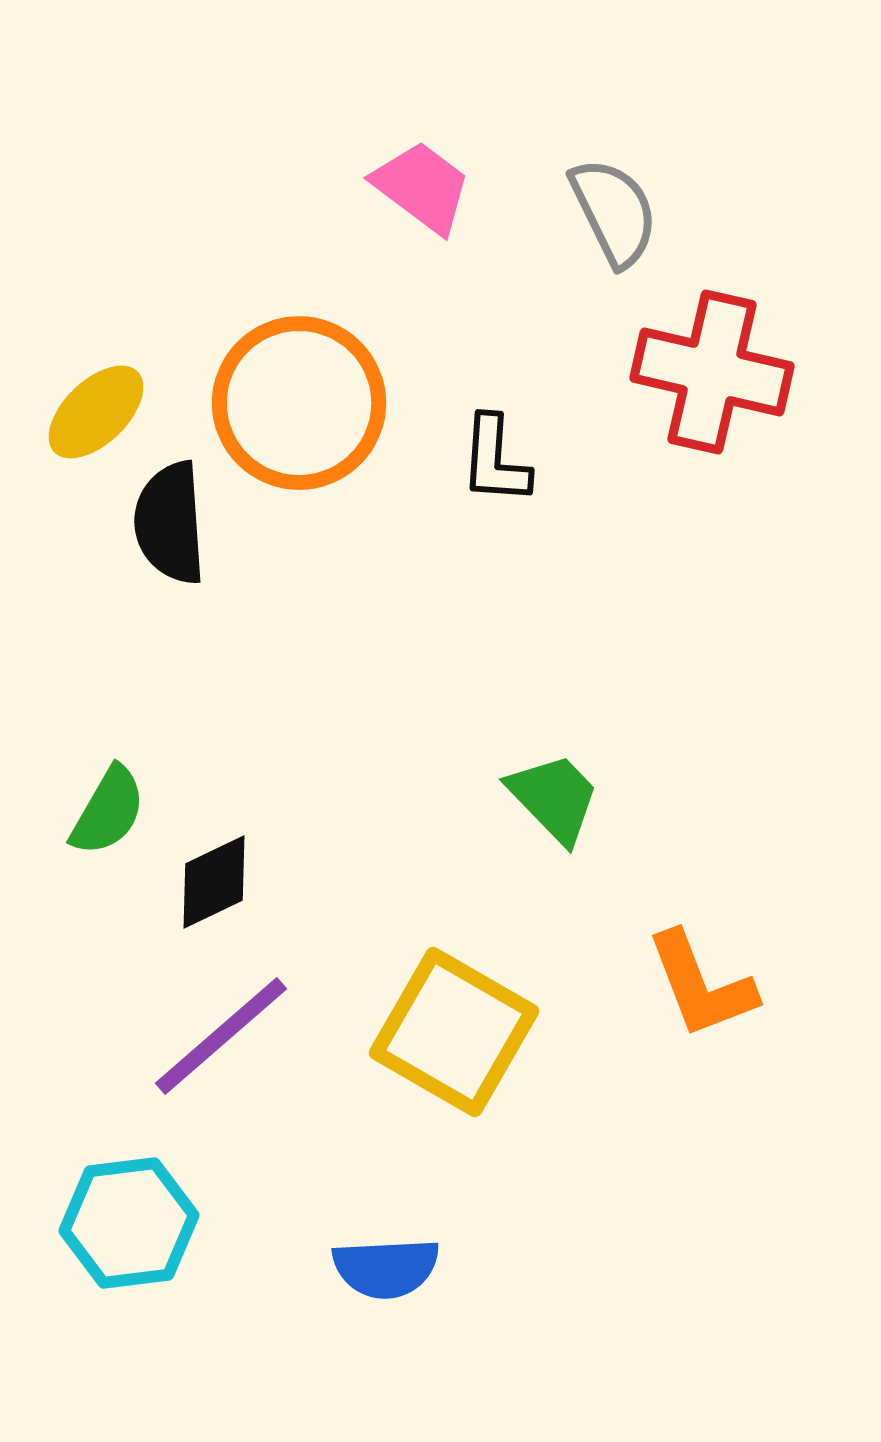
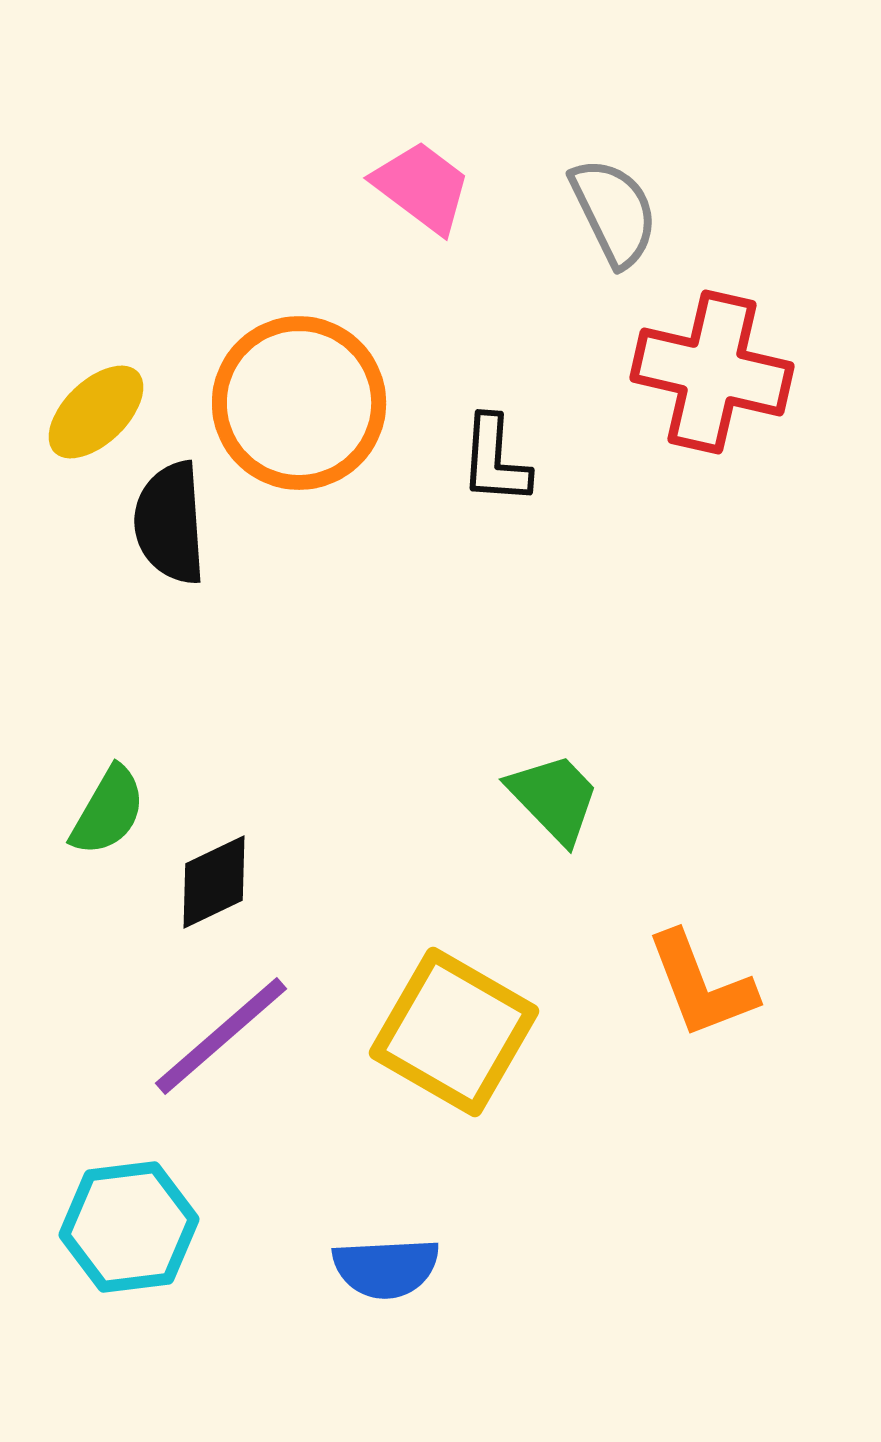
cyan hexagon: moved 4 px down
